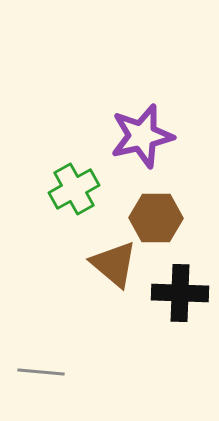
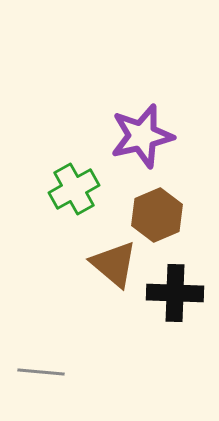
brown hexagon: moved 1 px right, 3 px up; rotated 24 degrees counterclockwise
black cross: moved 5 px left
